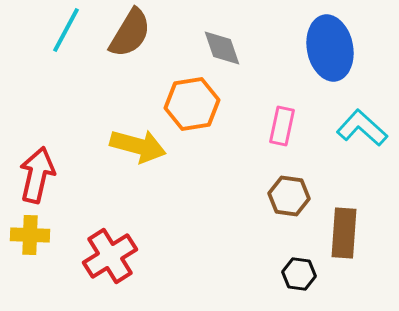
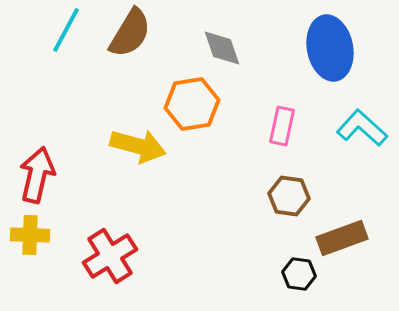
brown rectangle: moved 2 px left, 5 px down; rotated 66 degrees clockwise
